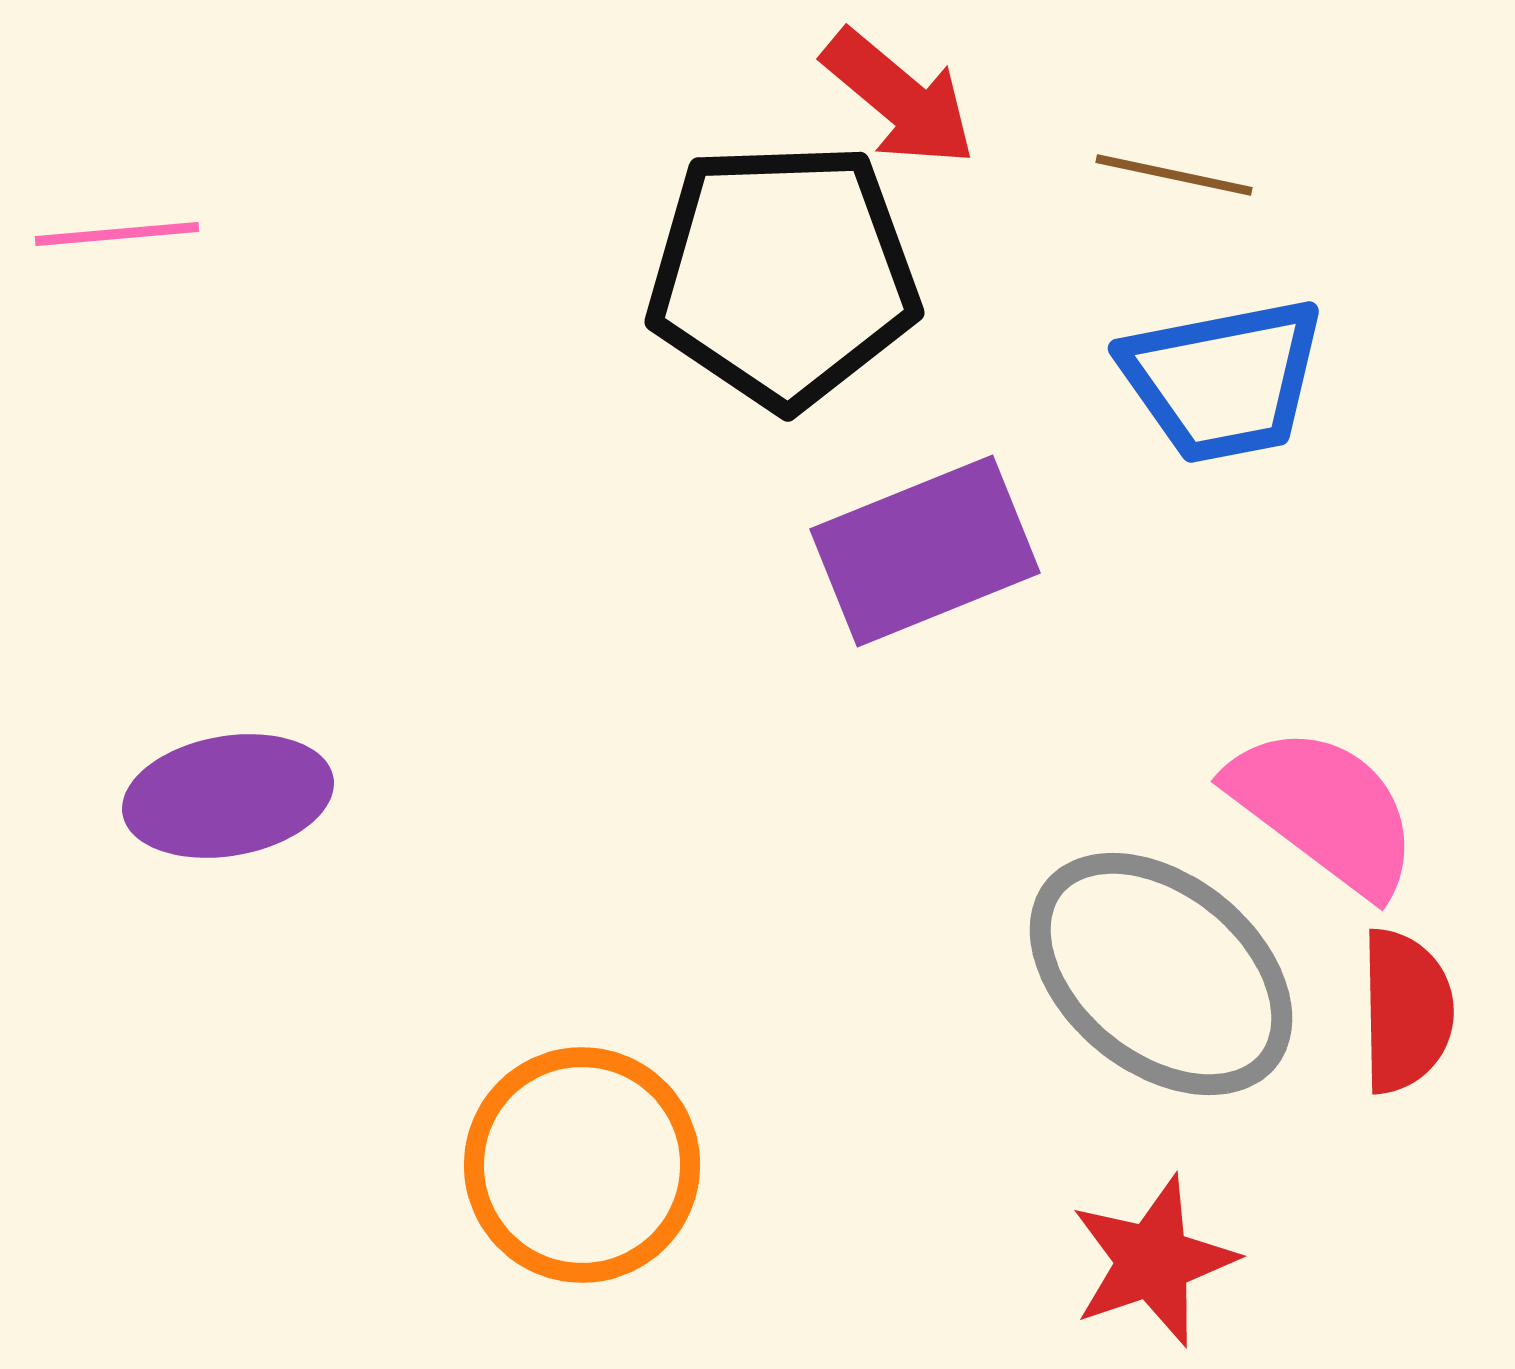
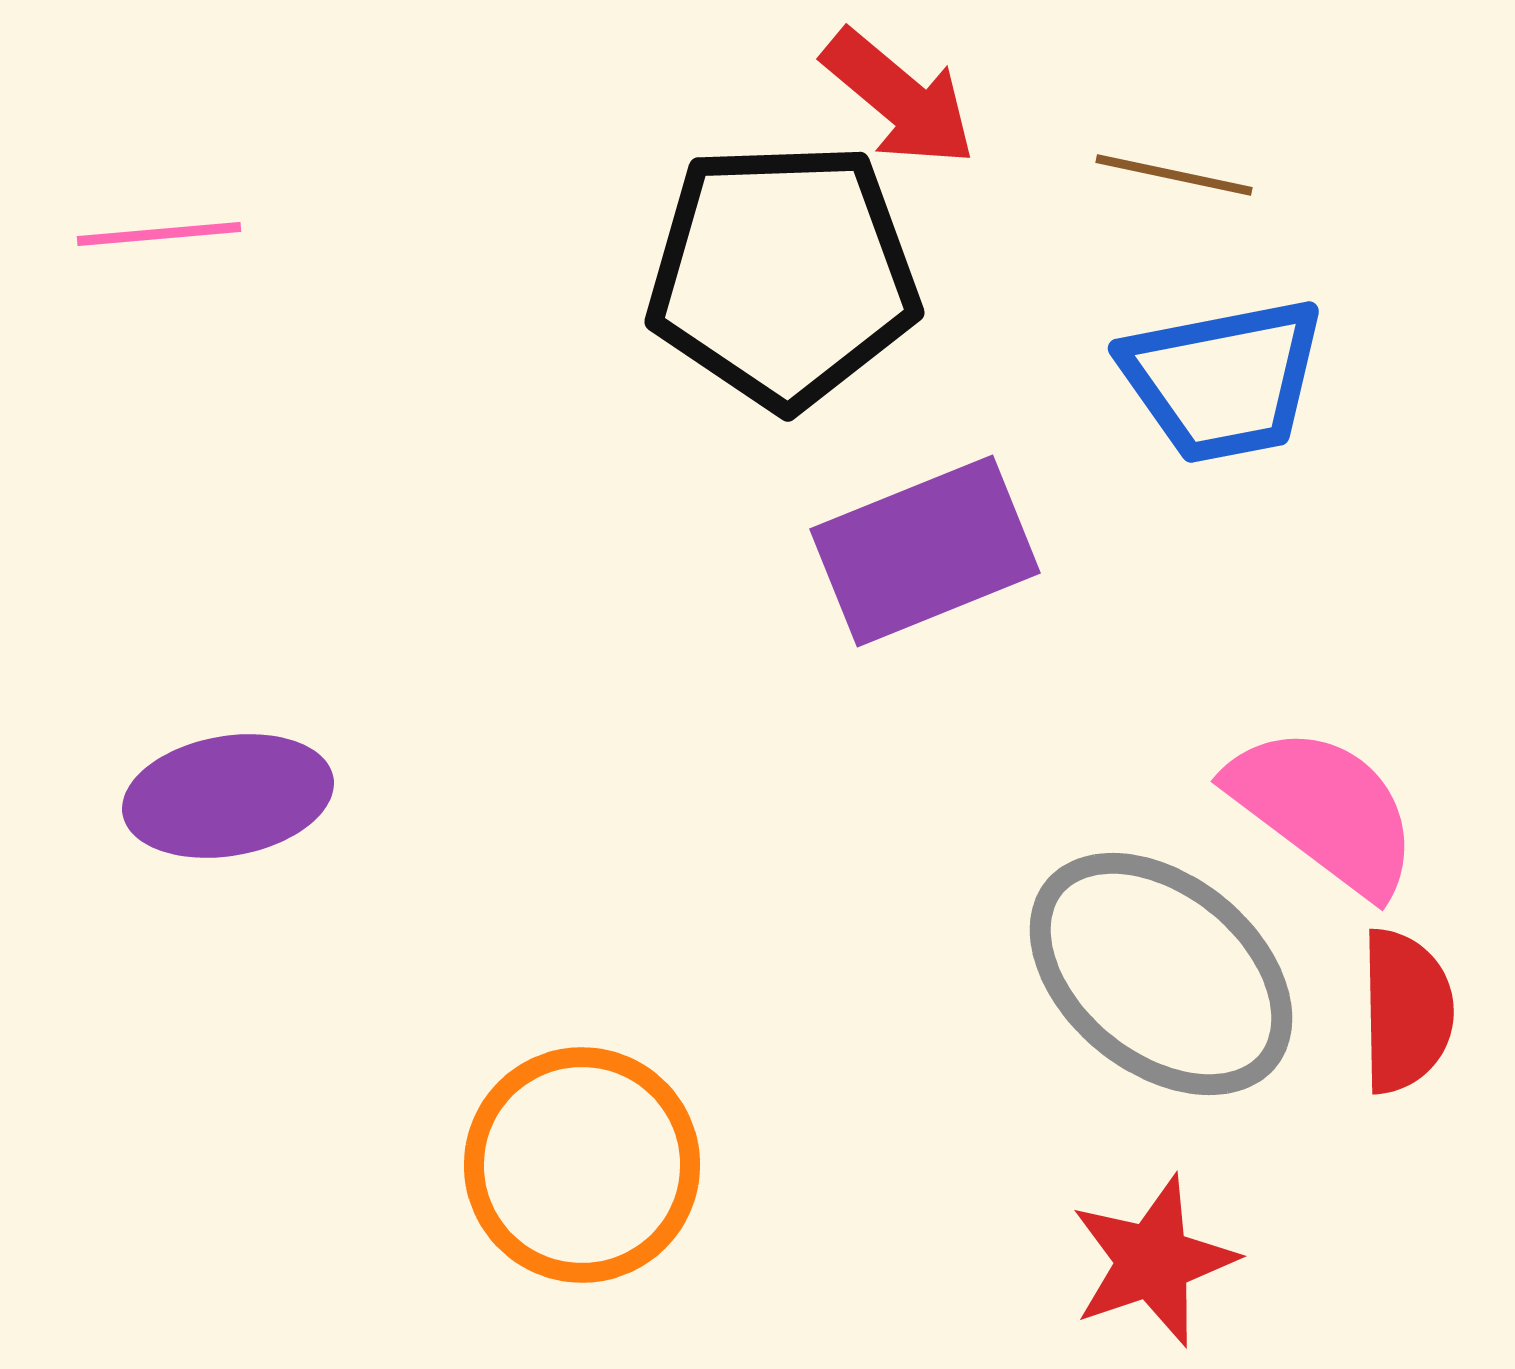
pink line: moved 42 px right
